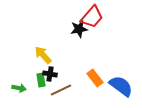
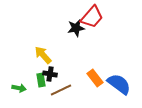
black star: moved 3 px left, 1 px up
blue semicircle: moved 2 px left, 2 px up
